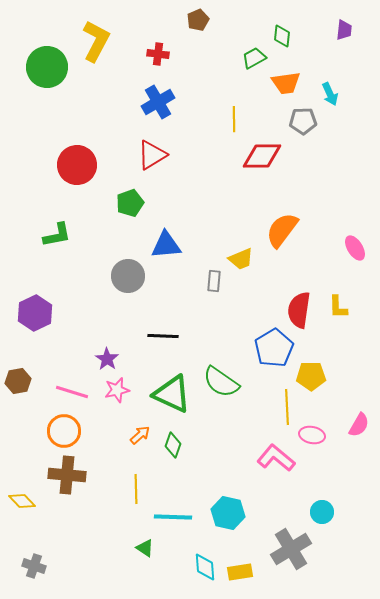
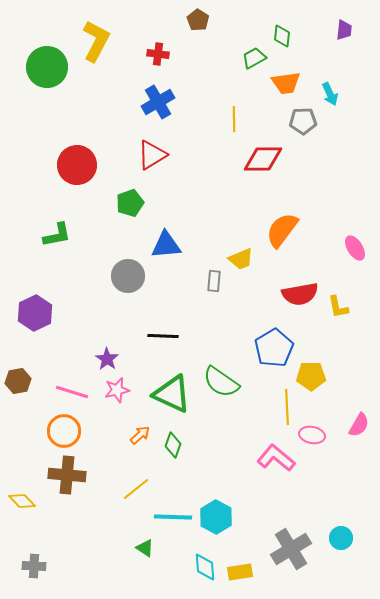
brown pentagon at (198, 20): rotated 15 degrees counterclockwise
red diamond at (262, 156): moved 1 px right, 3 px down
yellow L-shape at (338, 307): rotated 10 degrees counterclockwise
red semicircle at (299, 310): moved 1 px right, 16 px up; rotated 108 degrees counterclockwise
yellow line at (136, 489): rotated 52 degrees clockwise
cyan circle at (322, 512): moved 19 px right, 26 px down
cyan hexagon at (228, 513): moved 12 px left, 4 px down; rotated 16 degrees clockwise
gray cross at (34, 566): rotated 15 degrees counterclockwise
